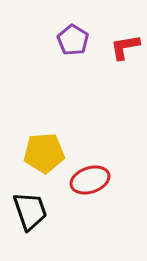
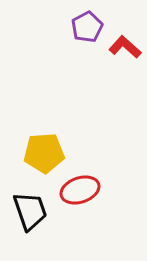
purple pentagon: moved 14 px right, 13 px up; rotated 12 degrees clockwise
red L-shape: rotated 52 degrees clockwise
red ellipse: moved 10 px left, 10 px down
